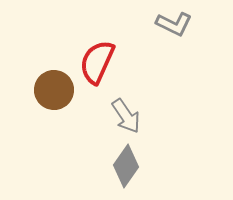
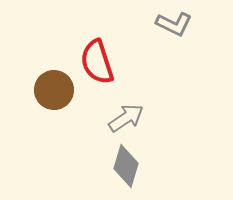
red semicircle: rotated 42 degrees counterclockwise
gray arrow: moved 2 px down; rotated 90 degrees counterclockwise
gray diamond: rotated 18 degrees counterclockwise
